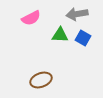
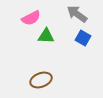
gray arrow: rotated 45 degrees clockwise
green triangle: moved 14 px left, 1 px down
